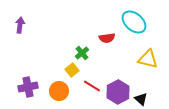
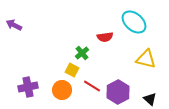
purple arrow: moved 6 px left; rotated 70 degrees counterclockwise
red semicircle: moved 2 px left, 1 px up
yellow triangle: moved 2 px left
yellow square: rotated 24 degrees counterclockwise
orange circle: moved 3 px right, 1 px up
black triangle: moved 9 px right
